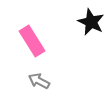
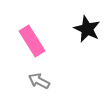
black star: moved 4 px left, 7 px down
